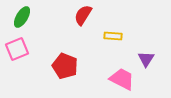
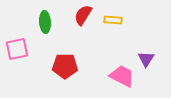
green ellipse: moved 23 px right, 5 px down; rotated 35 degrees counterclockwise
yellow rectangle: moved 16 px up
pink square: rotated 10 degrees clockwise
red pentagon: rotated 20 degrees counterclockwise
pink trapezoid: moved 3 px up
